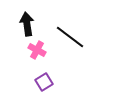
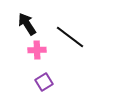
black arrow: rotated 25 degrees counterclockwise
pink cross: rotated 30 degrees counterclockwise
